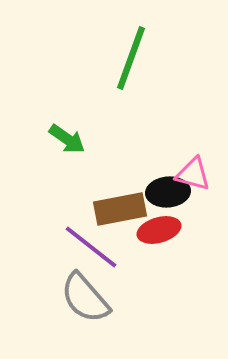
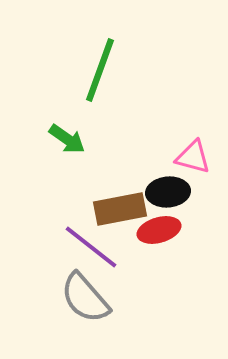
green line: moved 31 px left, 12 px down
pink triangle: moved 17 px up
